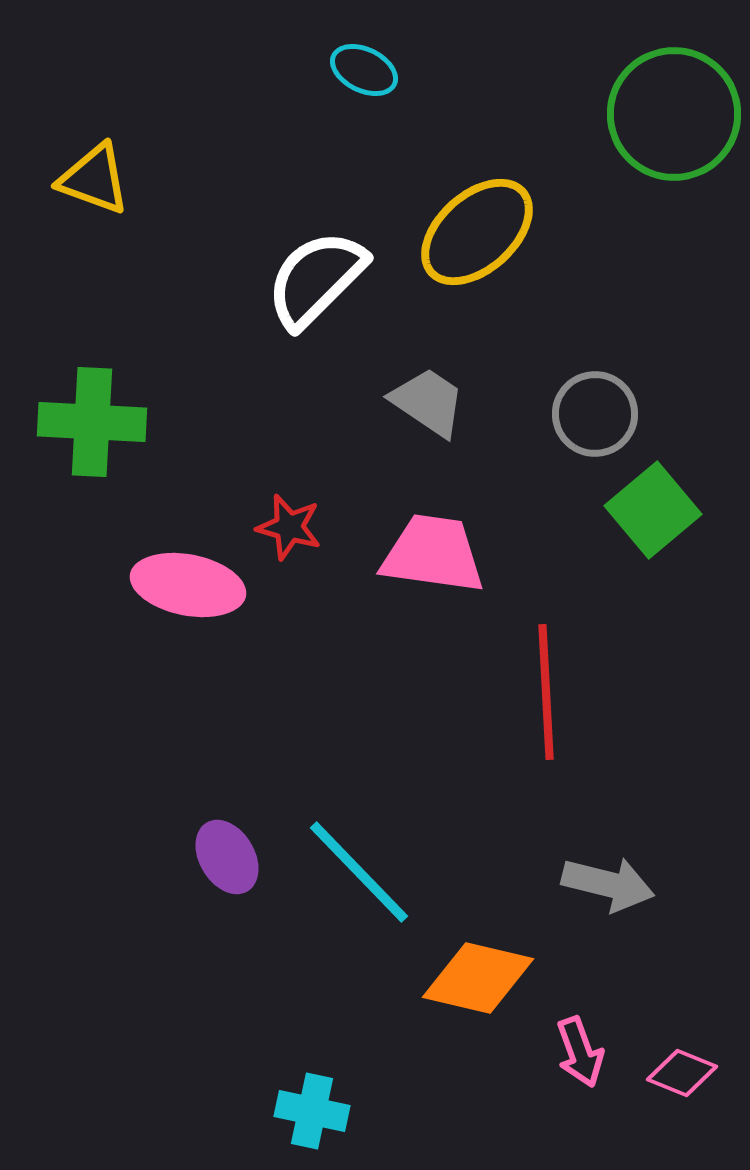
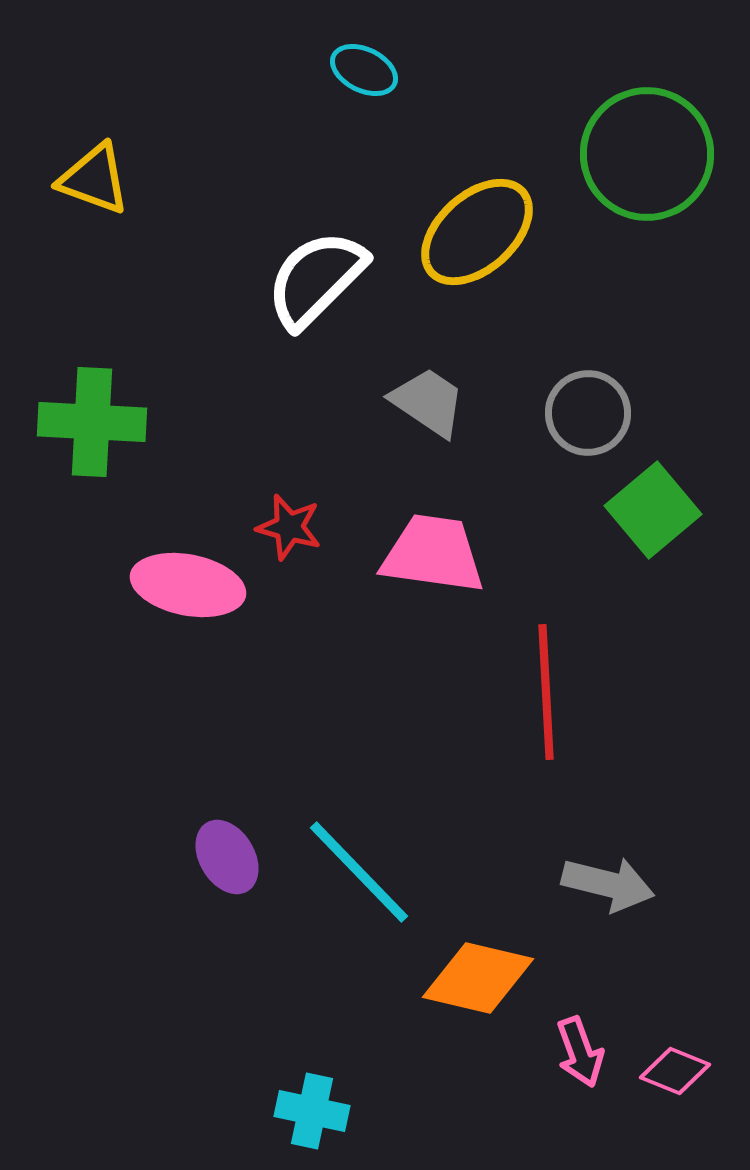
green circle: moved 27 px left, 40 px down
gray circle: moved 7 px left, 1 px up
pink diamond: moved 7 px left, 2 px up
